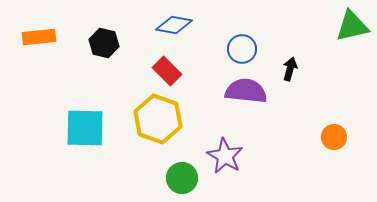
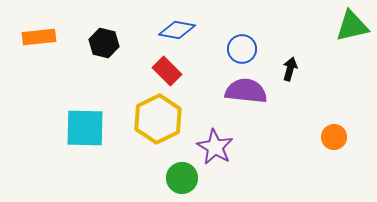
blue diamond: moved 3 px right, 5 px down
yellow hexagon: rotated 15 degrees clockwise
purple star: moved 10 px left, 9 px up
